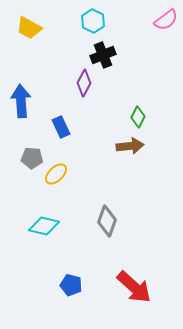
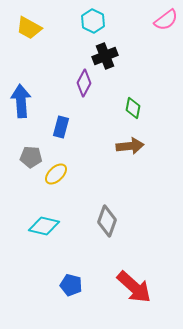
black cross: moved 2 px right, 1 px down
green diamond: moved 5 px left, 9 px up; rotated 15 degrees counterclockwise
blue rectangle: rotated 40 degrees clockwise
gray pentagon: moved 1 px left, 1 px up
